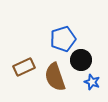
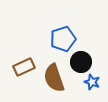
black circle: moved 2 px down
brown semicircle: moved 1 px left, 1 px down
